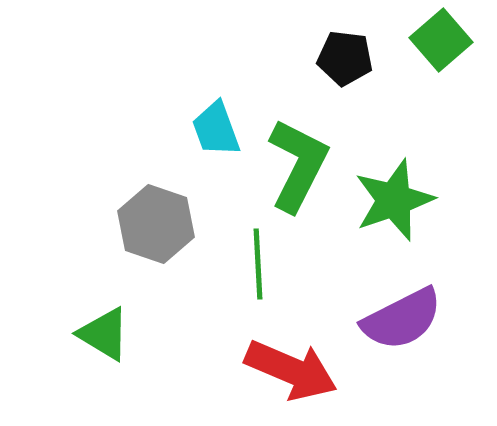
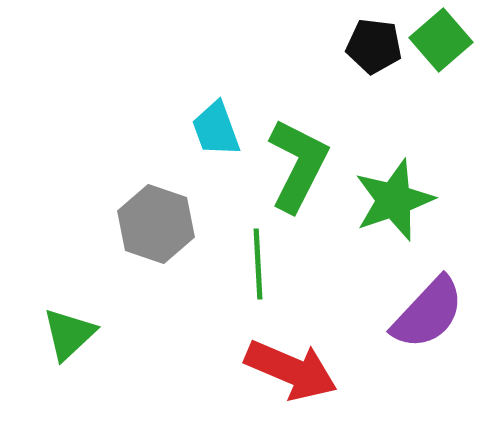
black pentagon: moved 29 px right, 12 px up
purple semicircle: moved 26 px right, 6 px up; rotated 20 degrees counterclockwise
green triangle: moved 35 px left; rotated 46 degrees clockwise
